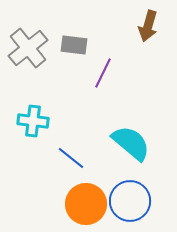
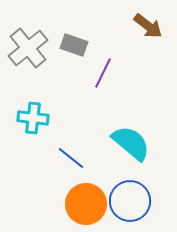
brown arrow: rotated 68 degrees counterclockwise
gray rectangle: rotated 12 degrees clockwise
cyan cross: moved 3 px up
